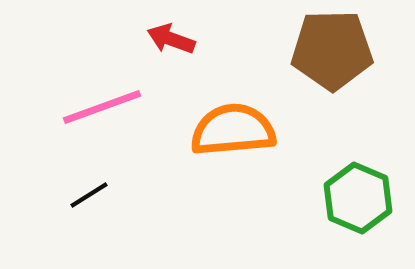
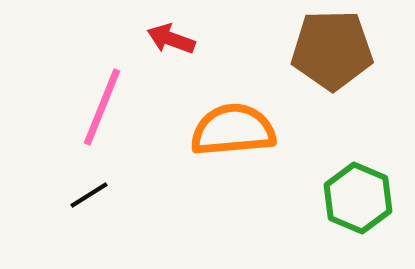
pink line: rotated 48 degrees counterclockwise
